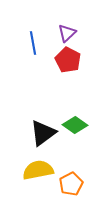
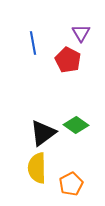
purple triangle: moved 14 px right; rotated 18 degrees counterclockwise
green diamond: moved 1 px right
yellow semicircle: moved 1 px left, 2 px up; rotated 80 degrees counterclockwise
